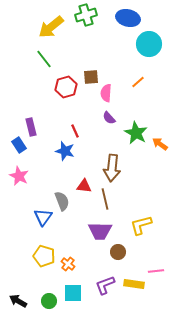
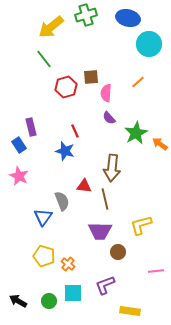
green star: rotated 15 degrees clockwise
yellow rectangle: moved 4 px left, 27 px down
